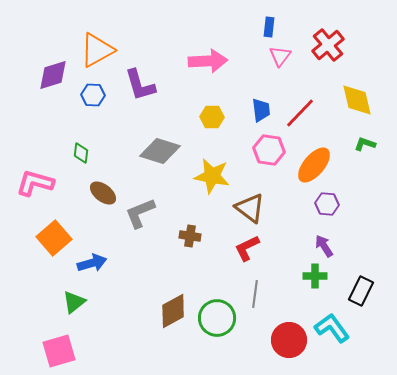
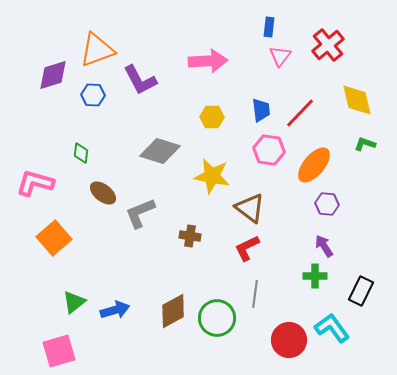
orange triangle: rotated 9 degrees clockwise
purple L-shape: moved 5 px up; rotated 12 degrees counterclockwise
blue arrow: moved 23 px right, 47 px down
